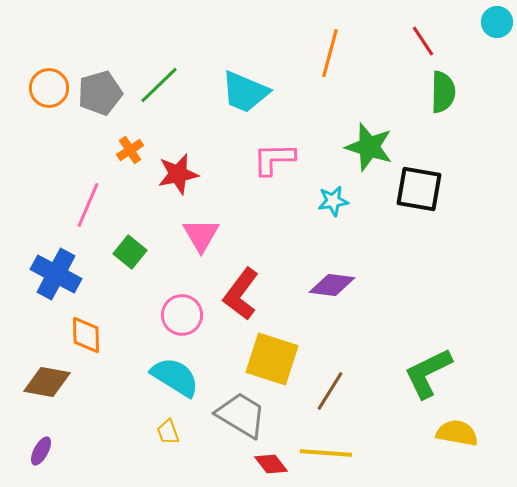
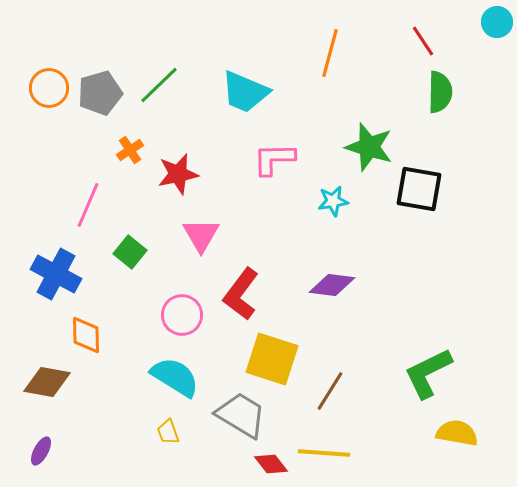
green semicircle: moved 3 px left
yellow line: moved 2 px left
